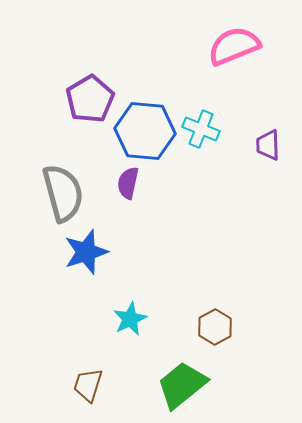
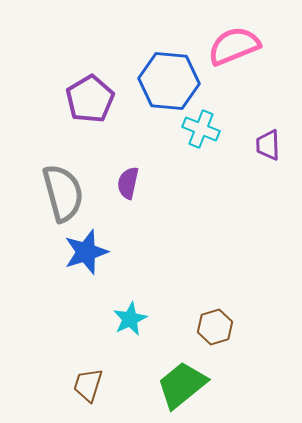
blue hexagon: moved 24 px right, 50 px up
brown hexagon: rotated 12 degrees clockwise
